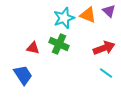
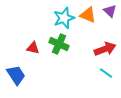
purple triangle: moved 1 px right
red arrow: moved 1 px right, 1 px down
blue trapezoid: moved 7 px left
